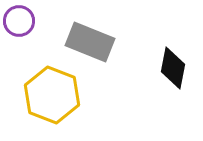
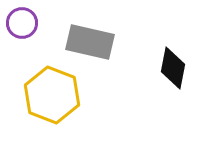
purple circle: moved 3 px right, 2 px down
gray rectangle: rotated 9 degrees counterclockwise
